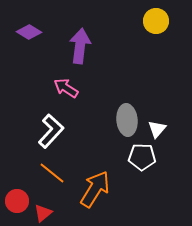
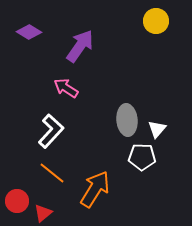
purple arrow: rotated 28 degrees clockwise
